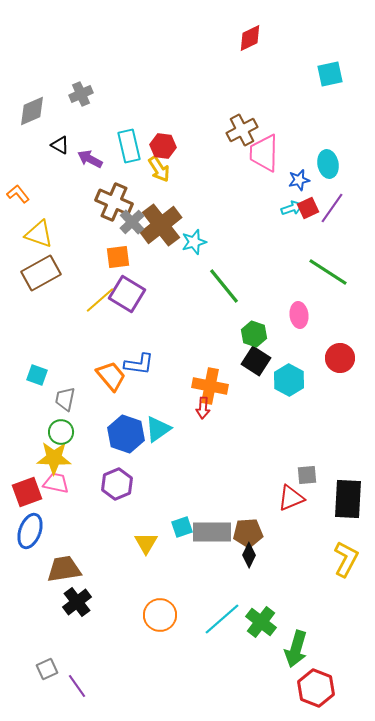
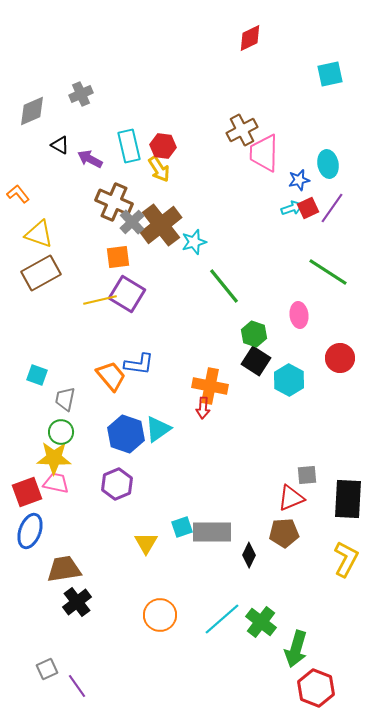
yellow line at (100, 300): rotated 28 degrees clockwise
brown pentagon at (248, 533): moved 36 px right
